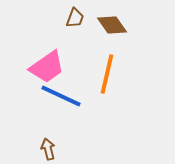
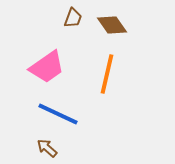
brown trapezoid: moved 2 px left
blue line: moved 3 px left, 18 px down
brown arrow: moved 1 px left, 1 px up; rotated 35 degrees counterclockwise
